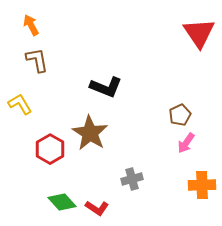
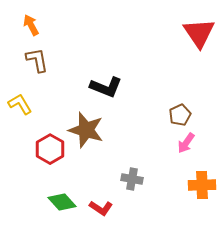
brown star: moved 4 px left, 3 px up; rotated 15 degrees counterclockwise
gray cross: rotated 25 degrees clockwise
red L-shape: moved 4 px right
